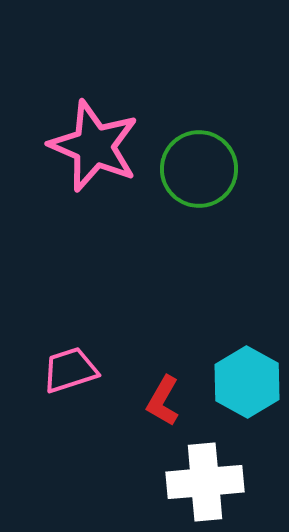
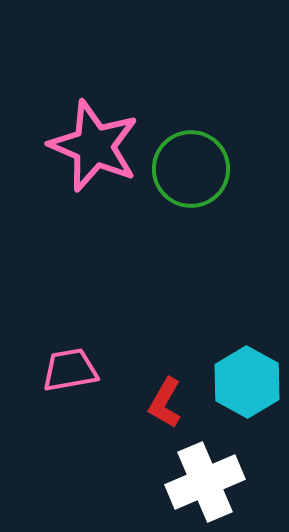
green circle: moved 8 px left
pink trapezoid: rotated 8 degrees clockwise
red L-shape: moved 2 px right, 2 px down
white cross: rotated 18 degrees counterclockwise
